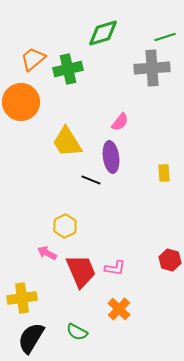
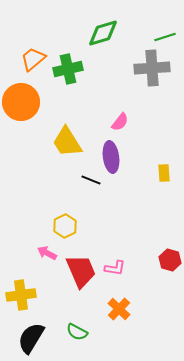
yellow cross: moved 1 px left, 3 px up
